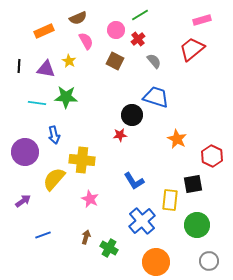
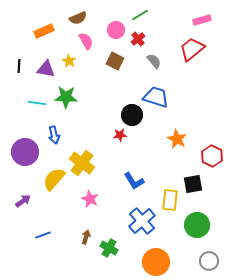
yellow cross: moved 3 px down; rotated 30 degrees clockwise
